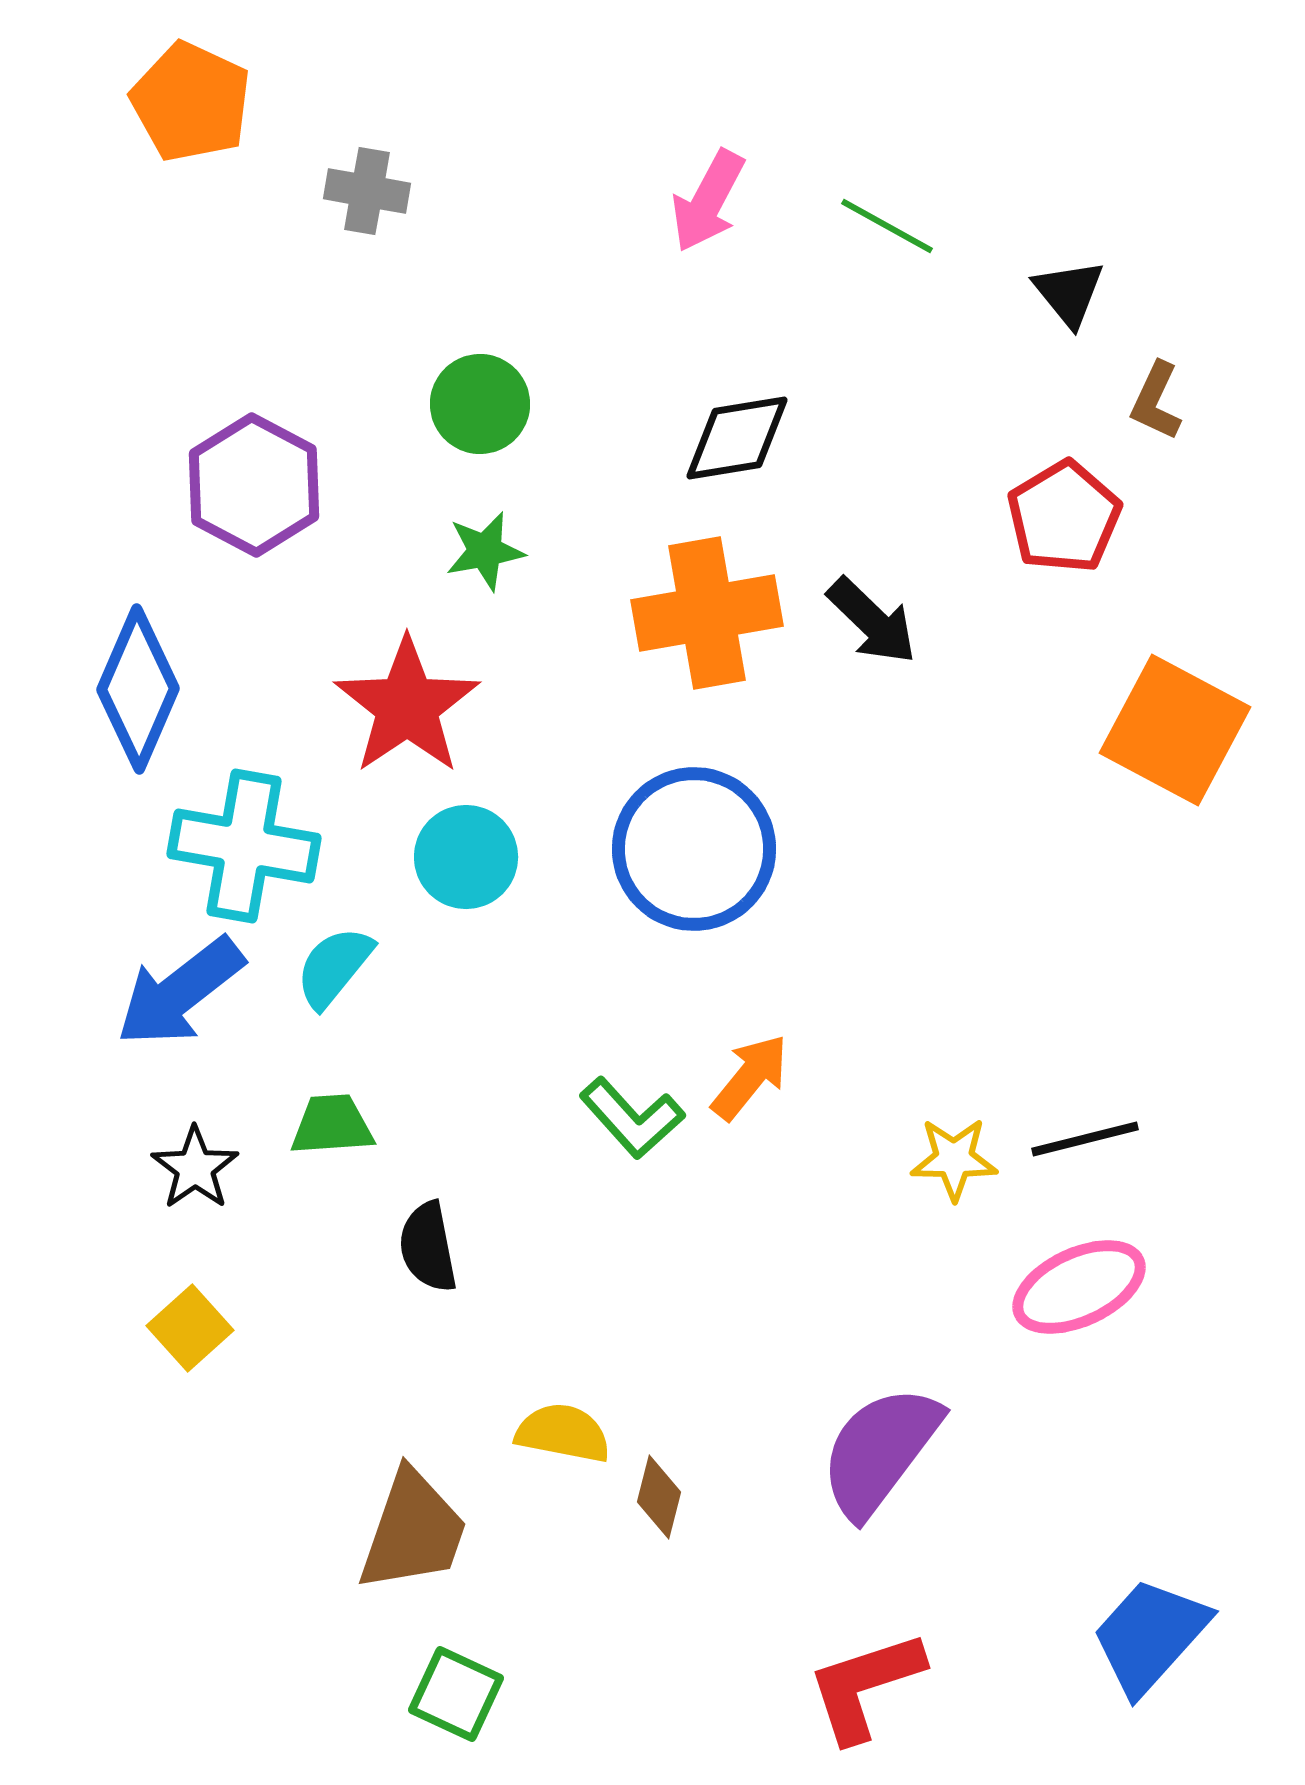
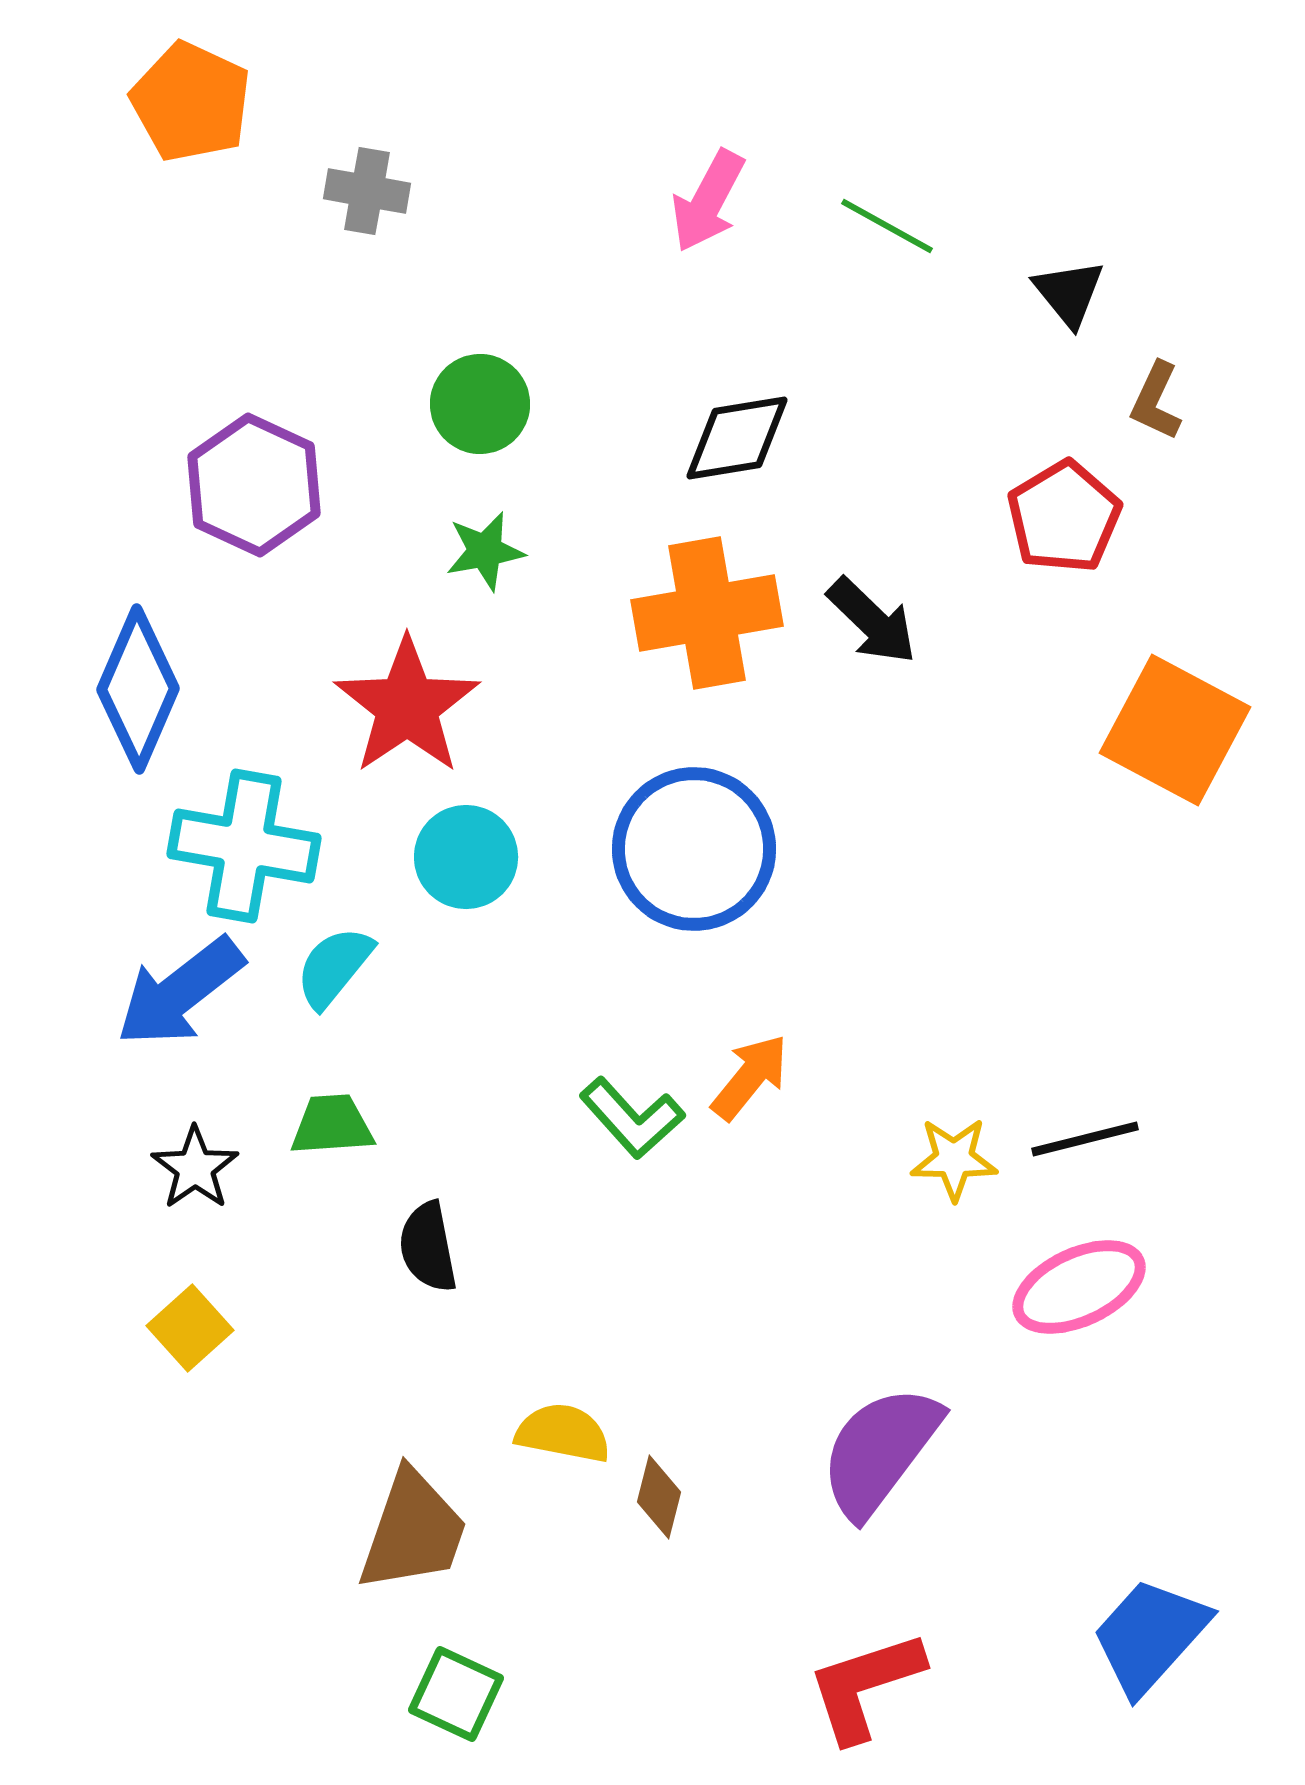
purple hexagon: rotated 3 degrees counterclockwise
